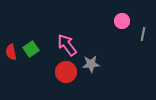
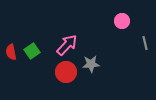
gray line: moved 2 px right, 9 px down; rotated 24 degrees counterclockwise
pink arrow: rotated 80 degrees clockwise
green square: moved 1 px right, 2 px down
